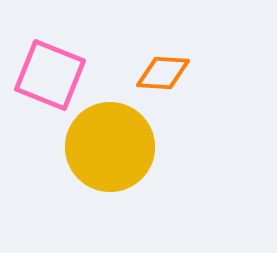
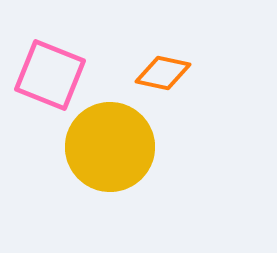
orange diamond: rotated 8 degrees clockwise
